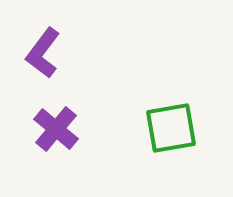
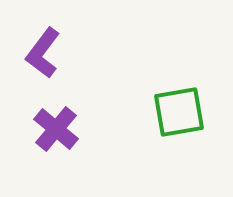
green square: moved 8 px right, 16 px up
